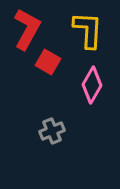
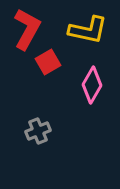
yellow L-shape: rotated 99 degrees clockwise
red square: rotated 30 degrees clockwise
gray cross: moved 14 px left
